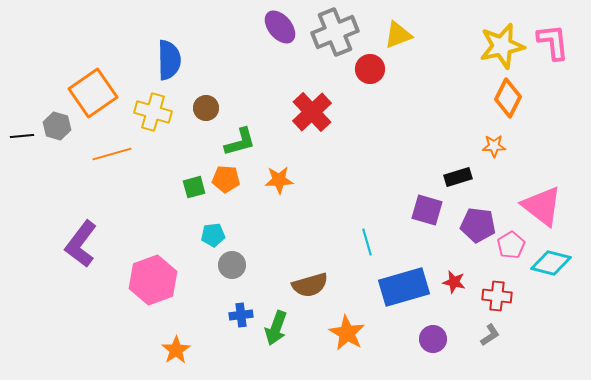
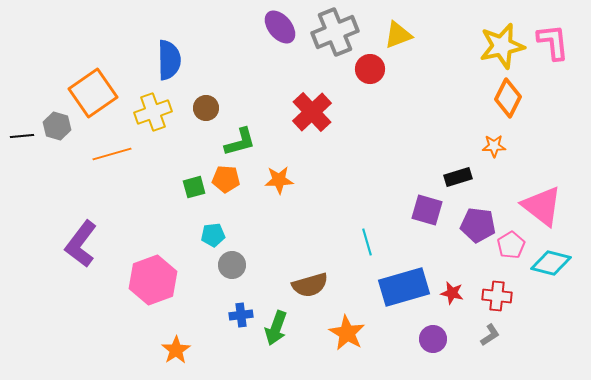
yellow cross at (153, 112): rotated 36 degrees counterclockwise
red star at (454, 282): moved 2 px left, 11 px down
